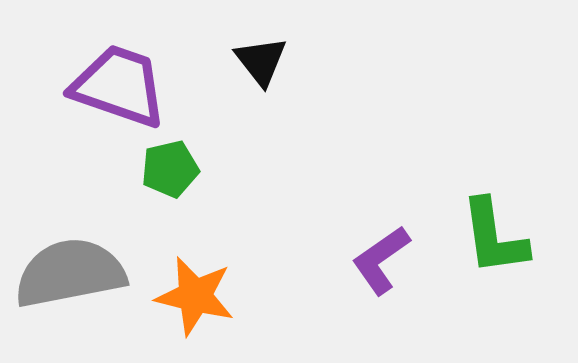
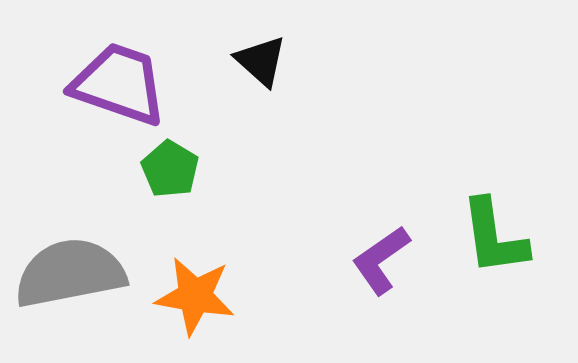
black triangle: rotated 10 degrees counterclockwise
purple trapezoid: moved 2 px up
green pentagon: rotated 28 degrees counterclockwise
orange star: rotated 4 degrees counterclockwise
